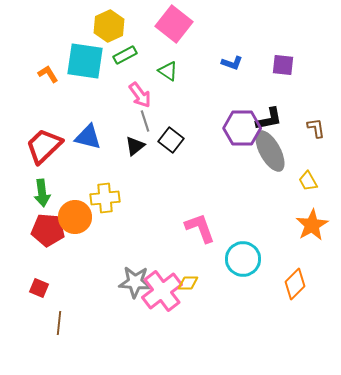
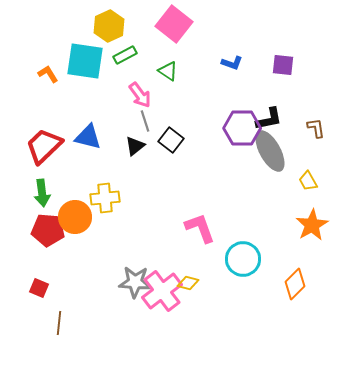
yellow diamond: rotated 15 degrees clockwise
